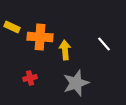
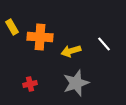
yellow rectangle: rotated 35 degrees clockwise
yellow arrow: moved 6 px right, 1 px down; rotated 102 degrees counterclockwise
red cross: moved 6 px down
